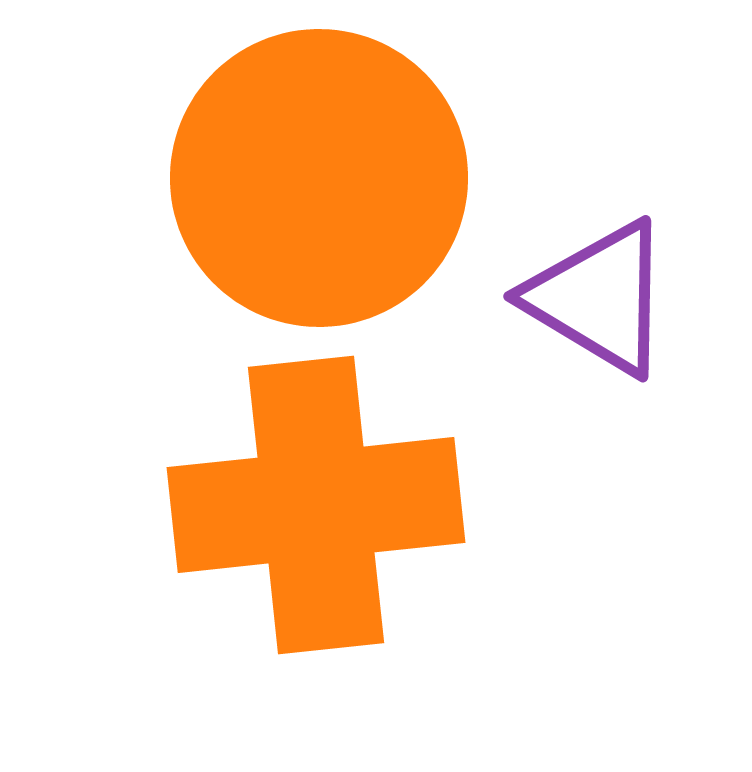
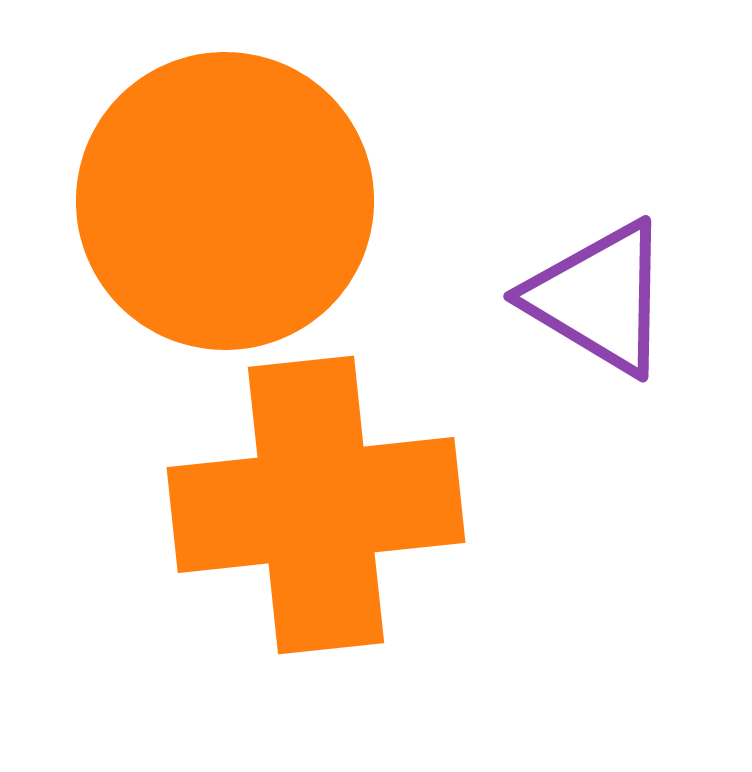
orange circle: moved 94 px left, 23 px down
